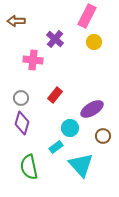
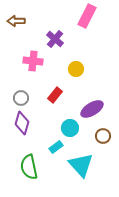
yellow circle: moved 18 px left, 27 px down
pink cross: moved 1 px down
